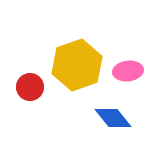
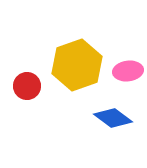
red circle: moved 3 px left, 1 px up
blue diamond: rotated 15 degrees counterclockwise
